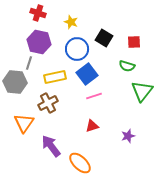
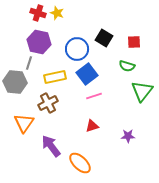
yellow star: moved 14 px left, 9 px up
purple star: rotated 16 degrees clockwise
